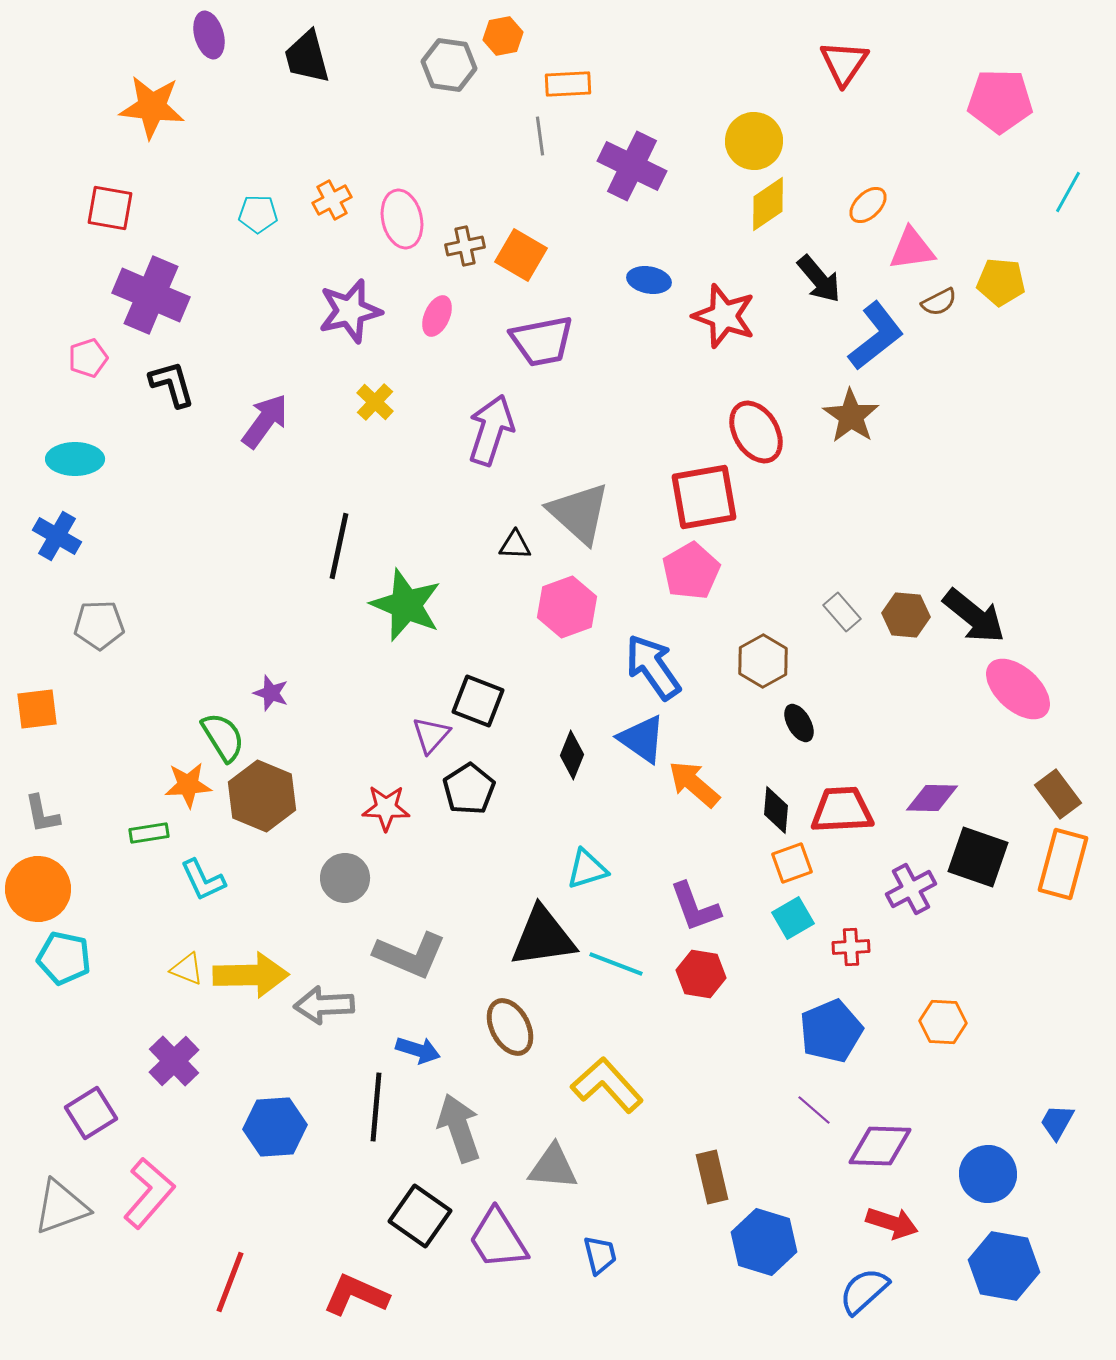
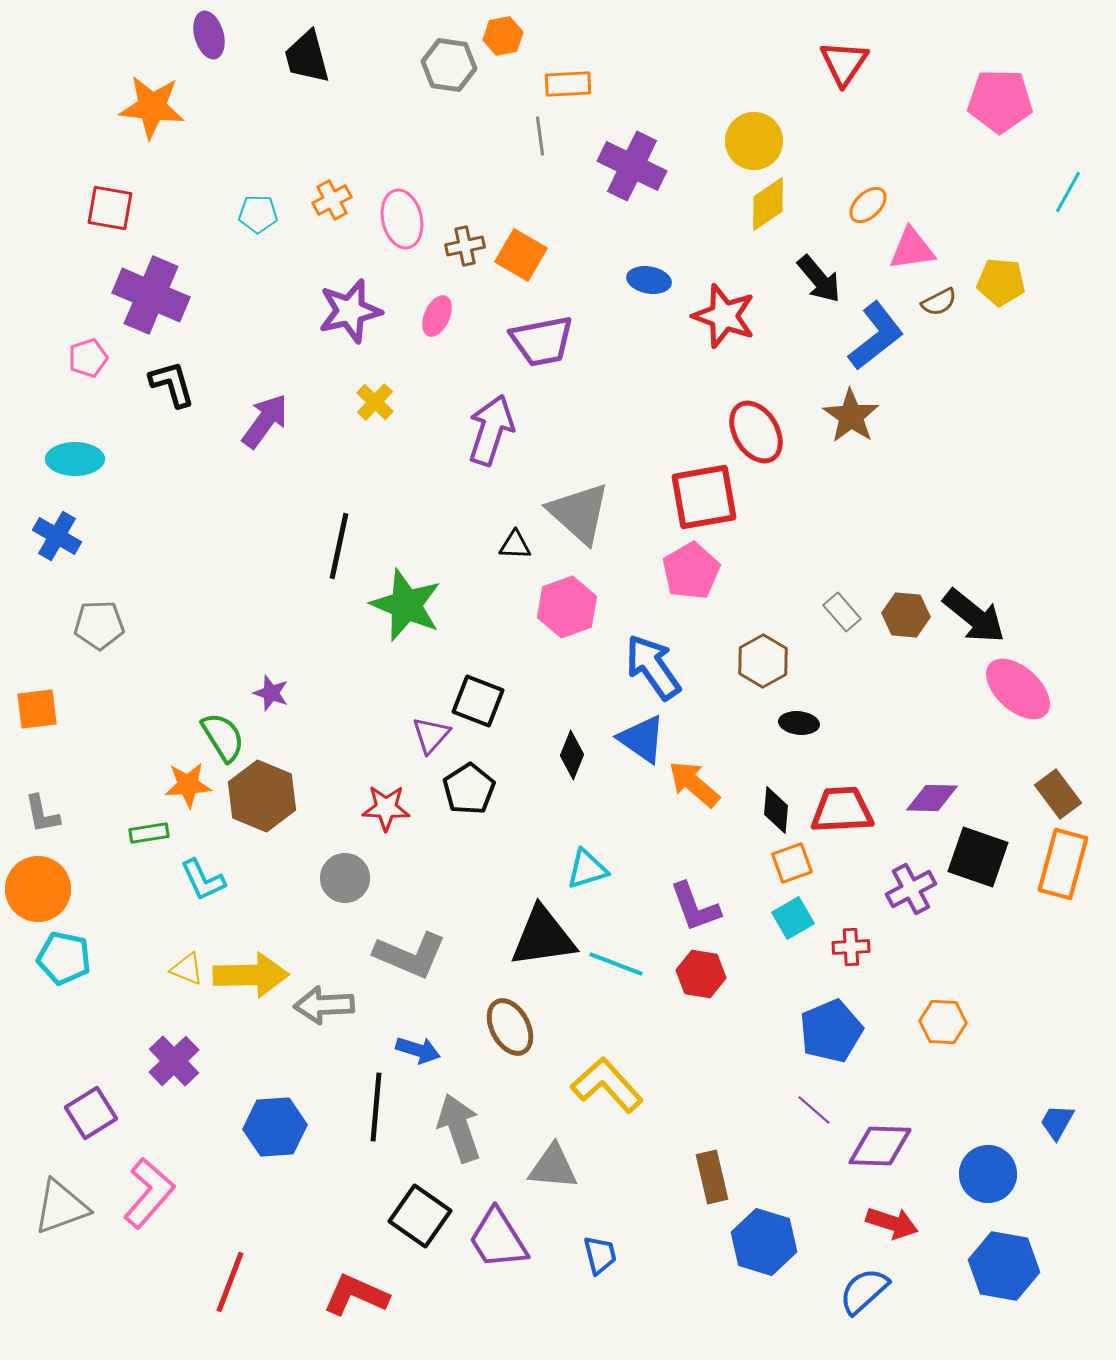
black ellipse at (799, 723): rotated 54 degrees counterclockwise
